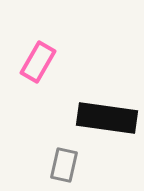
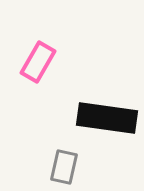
gray rectangle: moved 2 px down
